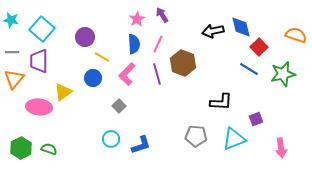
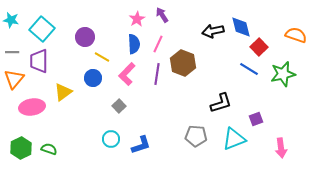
purple line: rotated 25 degrees clockwise
black L-shape: moved 1 px down; rotated 20 degrees counterclockwise
pink ellipse: moved 7 px left; rotated 15 degrees counterclockwise
